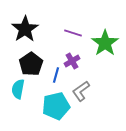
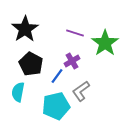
purple line: moved 2 px right
black pentagon: rotated 10 degrees counterclockwise
blue line: moved 1 px right, 1 px down; rotated 21 degrees clockwise
cyan semicircle: moved 3 px down
